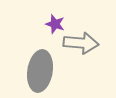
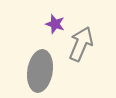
gray arrow: moved 1 px down; rotated 72 degrees counterclockwise
